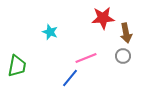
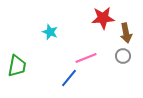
blue line: moved 1 px left
